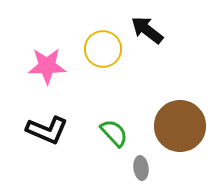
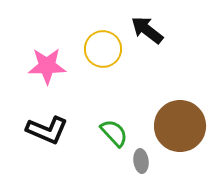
gray ellipse: moved 7 px up
